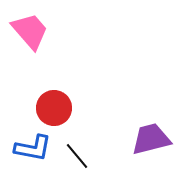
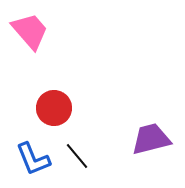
blue L-shape: moved 11 px down; rotated 57 degrees clockwise
